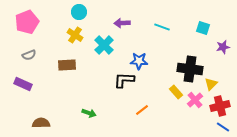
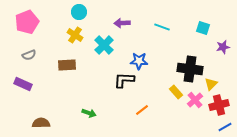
red cross: moved 1 px left, 1 px up
blue line: moved 2 px right; rotated 64 degrees counterclockwise
